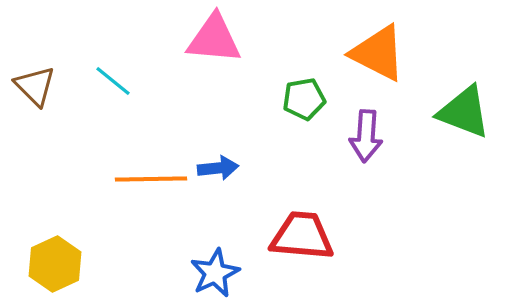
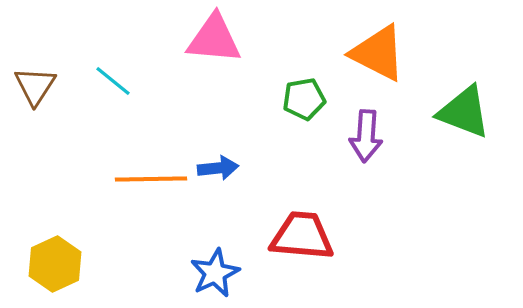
brown triangle: rotated 18 degrees clockwise
